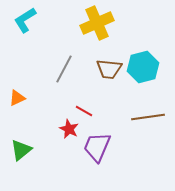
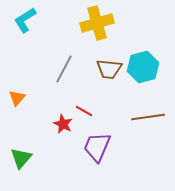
yellow cross: rotated 8 degrees clockwise
orange triangle: rotated 24 degrees counterclockwise
red star: moved 6 px left, 5 px up
green triangle: moved 8 px down; rotated 10 degrees counterclockwise
